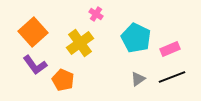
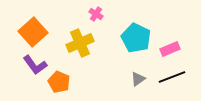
yellow cross: rotated 12 degrees clockwise
orange pentagon: moved 4 px left, 2 px down
